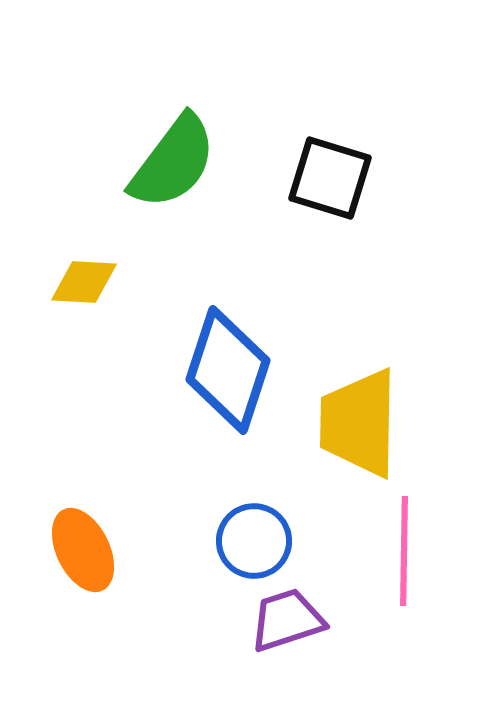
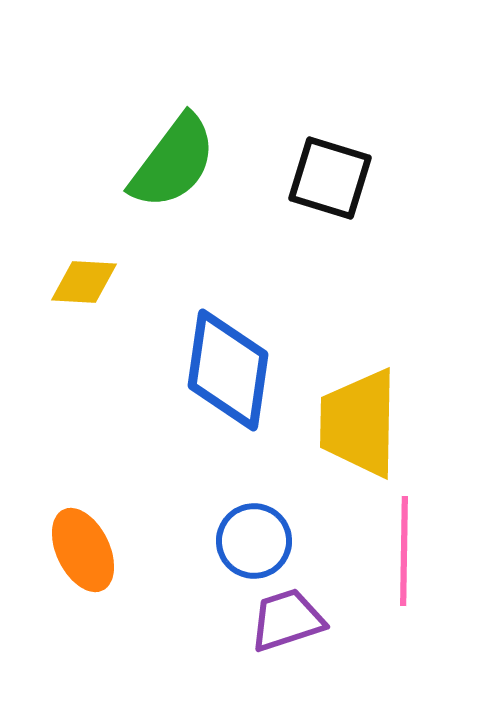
blue diamond: rotated 10 degrees counterclockwise
